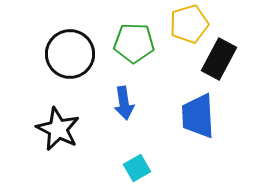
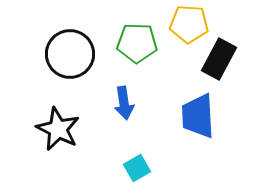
yellow pentagon: rotated 21 degrees clockwise
green pentagon: moved 3 px right
